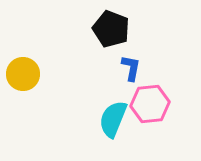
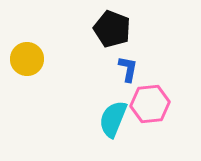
black pentagon: moved 1 px right
blue L-shape: moved 3 px left, 1 px down
yellow circle: moved 4 px right, 15 px up
